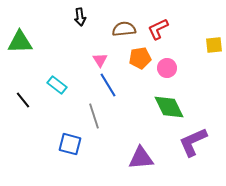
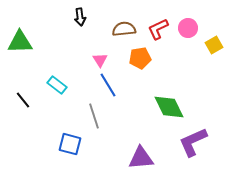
yellow square: rotated 24 degrees counterclockwise
pink circle: moved 21 px right, 40 px up
